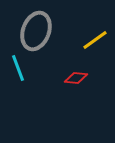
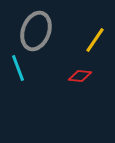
yellow line: rotated 20 degrees counterclockwise
red diamond: moved 4 px right, 2 px up
